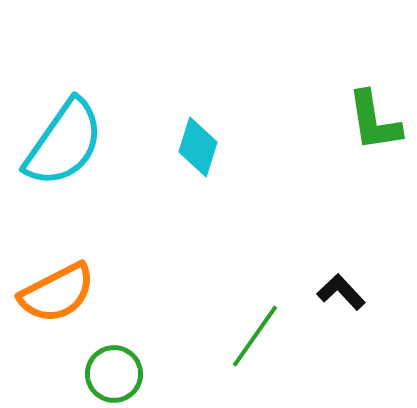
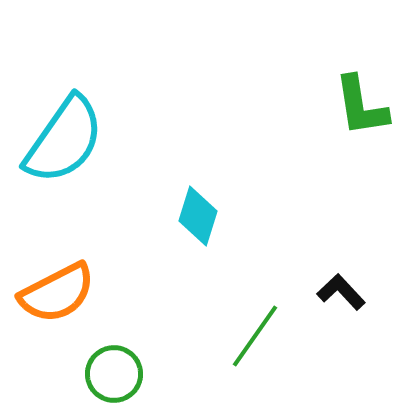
green L-shape: moved 13 px left, 15 px up
cyan semicircle: moved 3 px up
cyan diamond: moved 69 px down
